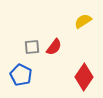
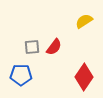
yellow semicircle: moved 1 px right
blue pentagon: rotated 25 degrees counterclockwise
